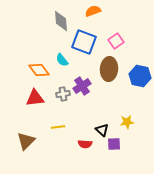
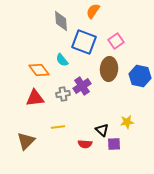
orange semicircle: rotated 35 degrees counterclockwise
